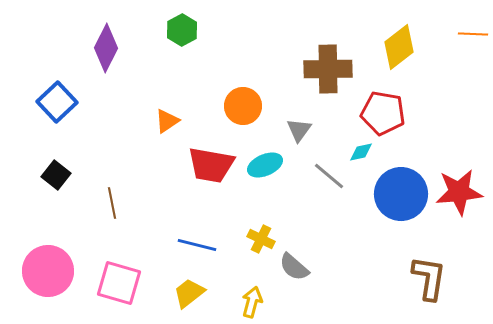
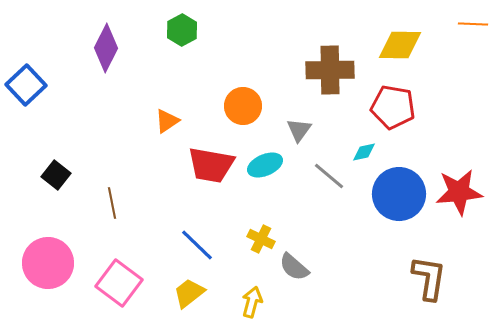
orange line: moved 10 px up
yellow diamond: moved 1 px right, 2 px up; rotated 39 degrees clockwise
brown cross: moved 2 px right, 1 px down
blue square: moved 31 px left, 17 px up
red pentagon: moved 10 px right, 6 px up
cyan diamond: moved 3 px right
blue circle: moved 2 px left
blue line: rotated 30 degrees clockwise
pink circle: moved 8 px up
pink square: rotated 21 degrees clockwise
